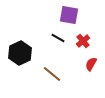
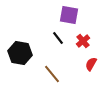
black line: rotated 24 degrees clockwise
black hexagon: rotated 25 degrees counterclockwise
brown line: rotated 12 degrees clockwise
